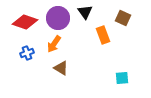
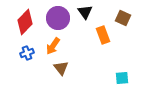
red diamond: rotated 65 degrees counterclockwise
orange arrow: moved 1 px left, 2 px down
brown triangle: rotated 21 degrees clockwise
